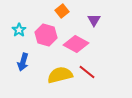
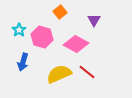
orange square: moved 2 px left, 1 px down
pink hexagon: moved 4 px left, 2 px down
yellow semicircle: moved 1 px left, 1 px up; rotated 10 degrees counterclockwise
